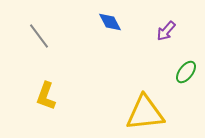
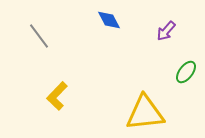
blue diamond: moved 1 px left, 2 px up
yellow L-shape: moved 11 px right; rotated 24 degrees clockwise
